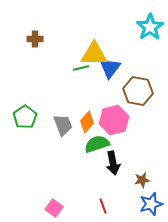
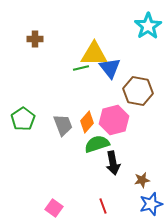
cyan star: moved 2 px left, 1 px up
blue triangle: rotated 15 degrees counterclockwise
green pentagon: moved 2 px left, 2 px down
